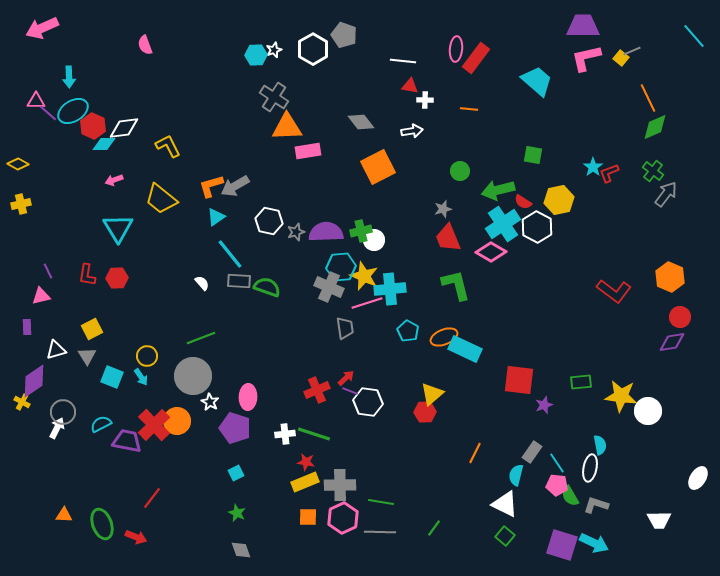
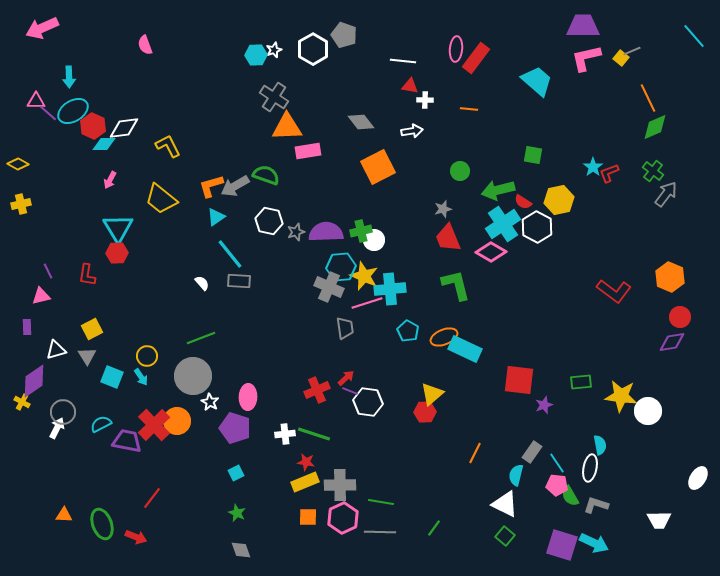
pink arrow at (114, 180): moved 4 px left; rotated 42 degrees counterclockwise
red hexagon at (117, 278): moved 25 px up
green semicircle at (267, 287): moved 1 px left, 112 px up
